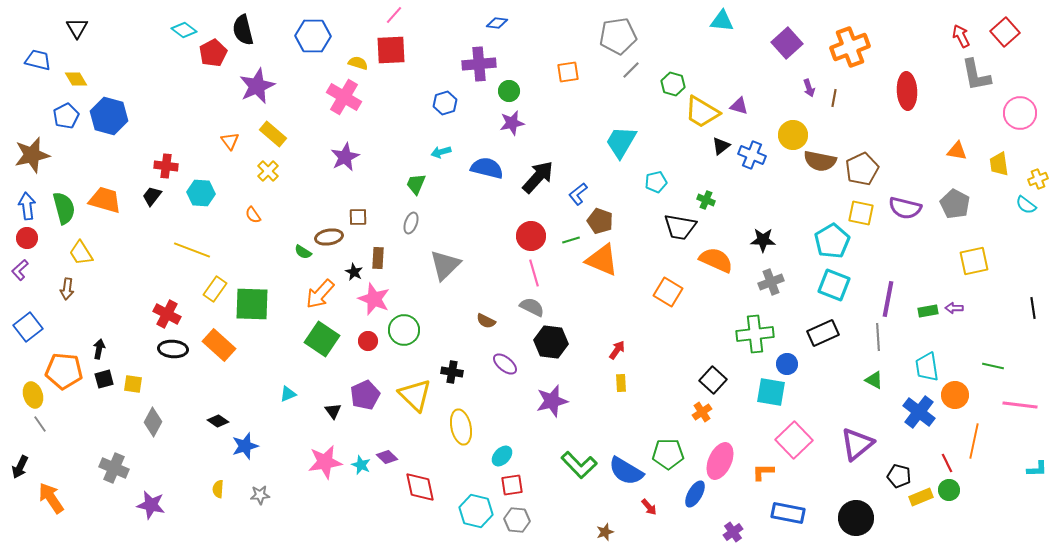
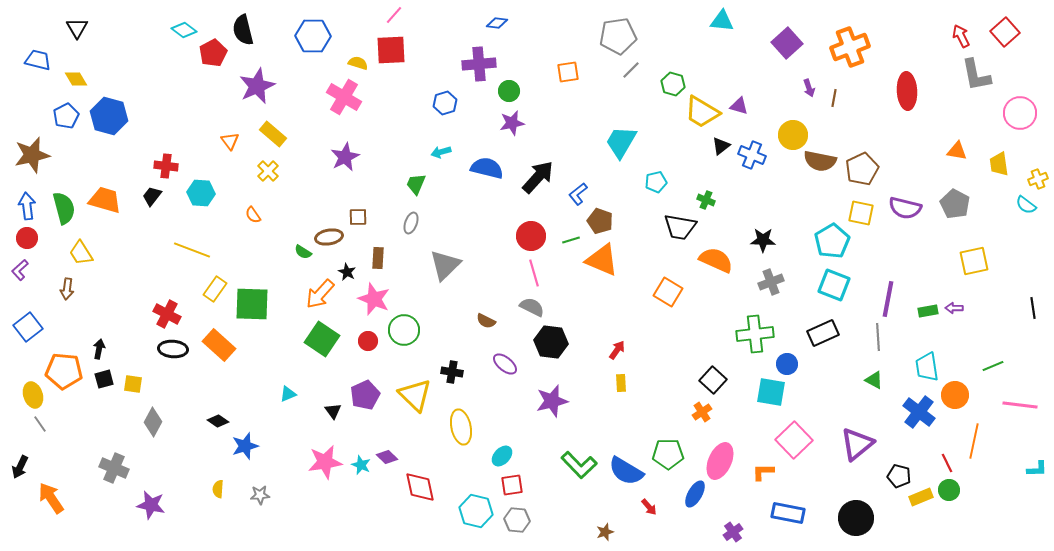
black star at (354, 272): moved 7 px left
green line at (993, 366): rotated 35 degrees counterclockwise
